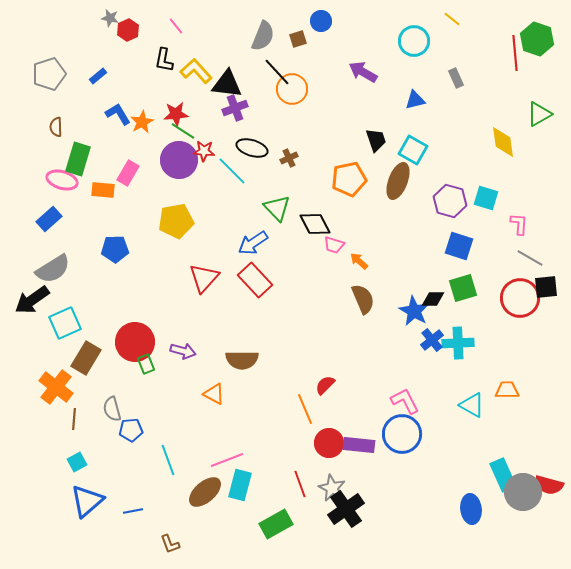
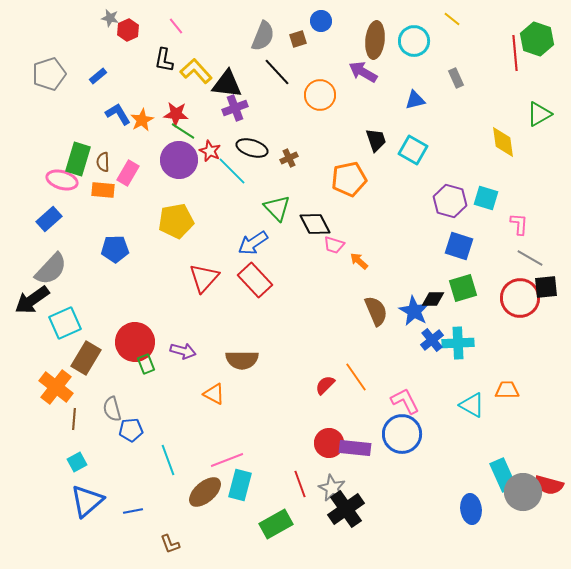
orange circle at (292, 89): moved 28 px right, 6 px down
red star at (176, 114): rotated 10 degrees clockwise
orange star at (142, 122): moved 2 px up
brown semicircle at (56, 127): moved 47 px right, 35 px down
red star at (204, 151): moved 6 px right; rotated 20 degrees clockwise
brown ellipse at (398, 181): moved 23 px left, 141 px up; rotated 15 degrees counterclockwise
gray semicircle at (53, 269): moved 2 px left; rotated 15 degrees counterclockwise
brown semicircle at (363, 299): moved 13 px right, 12 px down
orange line at (305, 409): moved 51 px right, 32 px up; rotated 12 degrees counterclockwise
purple rectangle at (359, 445): moved 4 px left, 3 px down
